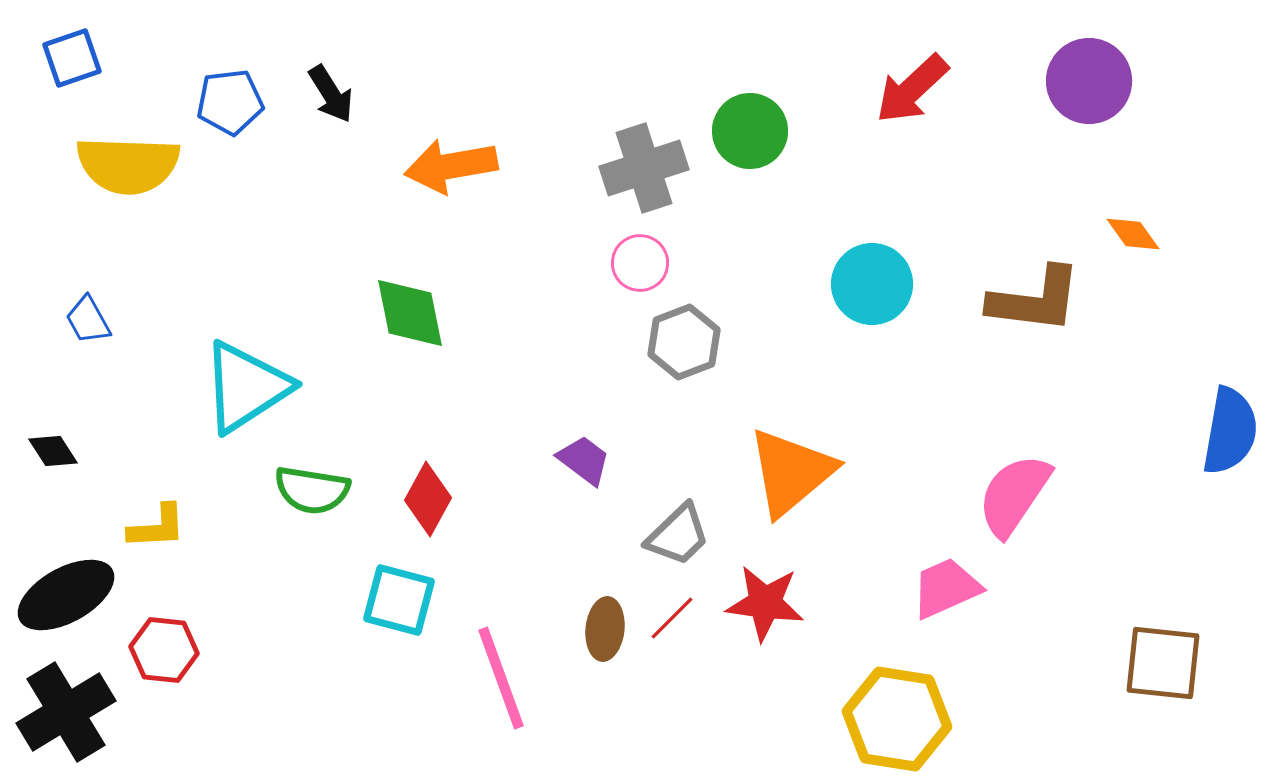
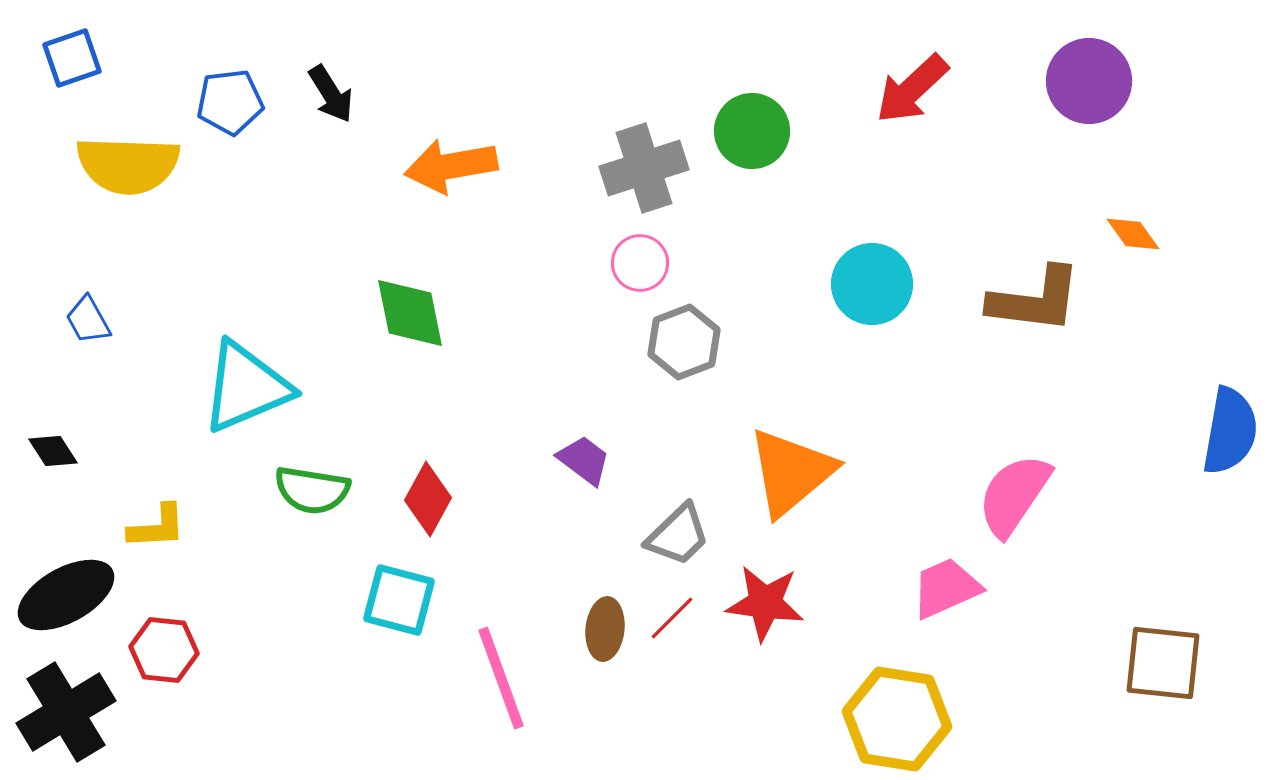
green circle: moved 2 px right
cyan triangle: rotated 10 degrees clockwise
